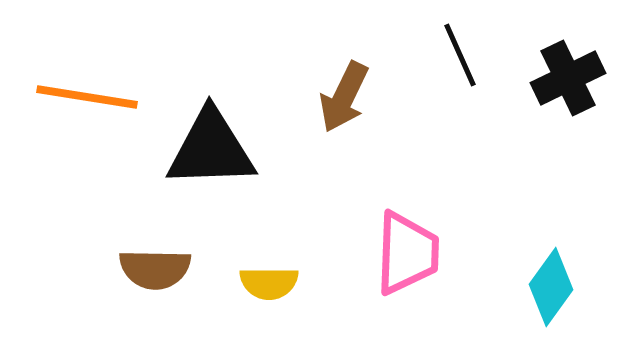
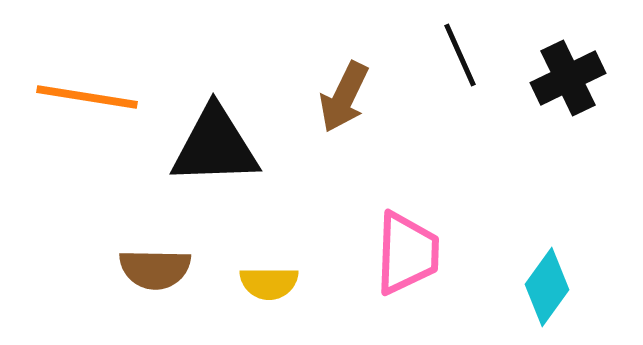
black triangle: moved 4 px right, 3 px up
cyan diamond: moved 4 px left
